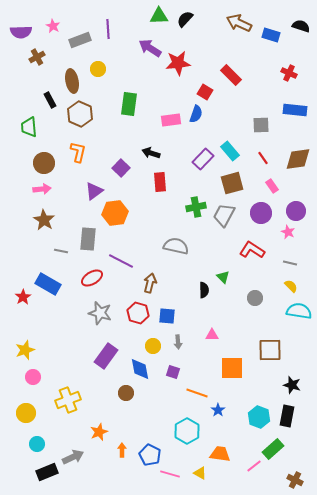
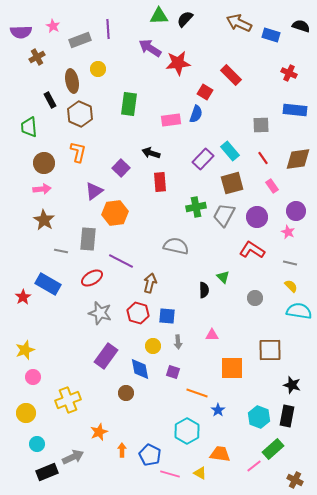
purple circle at (261, 213): moved 4 px left, 4 px down
